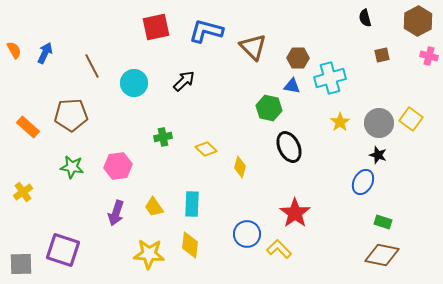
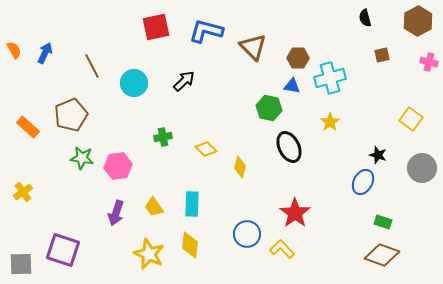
pink cross at (429, 56): moved 6 px down
brown pentagon at (71, 115): rotated 20 degrees counterclockwise
yellow star at (340, 122): moved 10 px left
gray circle at (379, 123): moved 43 px right, 45 px down
green star at (72, 167): moved 10 px right, 9 px up
yellow L-shape at (279, 249): moved 3 px right
yellow star at (149, 254): rotated 20 degrees clockwise
brown diamond at (382, 255): rotated 8 degrees clockwise
